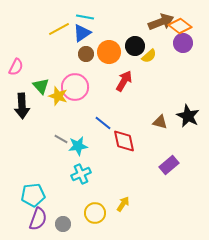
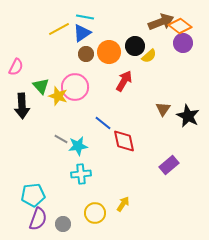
brown triangle: moved 3 px right, 13 px up; rotated 49 degrees clockwise
cyan cross: rotated 18 degrees clockwise
